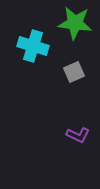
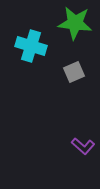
cyan cross: moved 2 px left
purple L-shape: moved 5 px right, 11 px down; rotated 15 degrees clockwise
